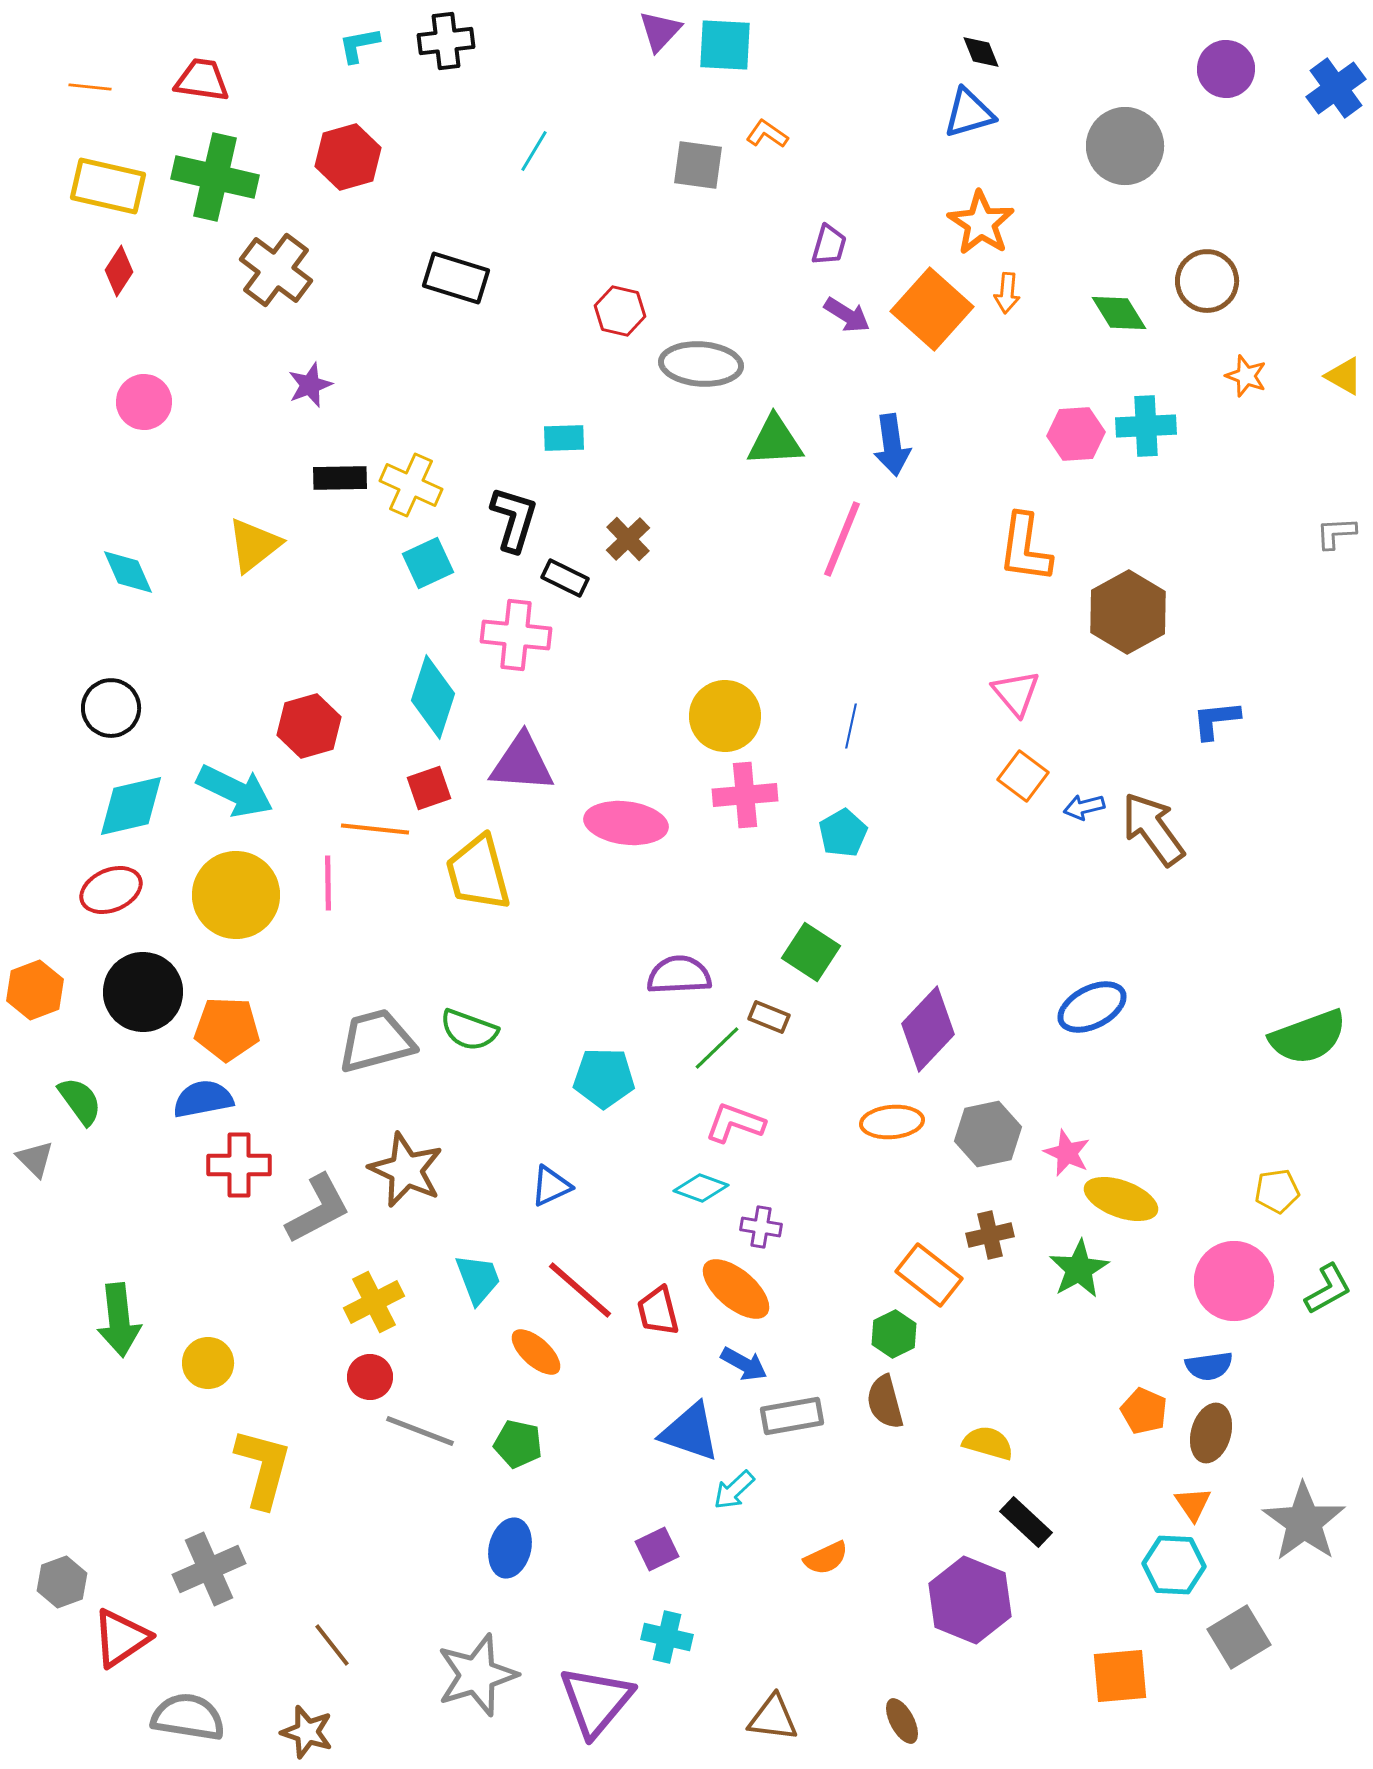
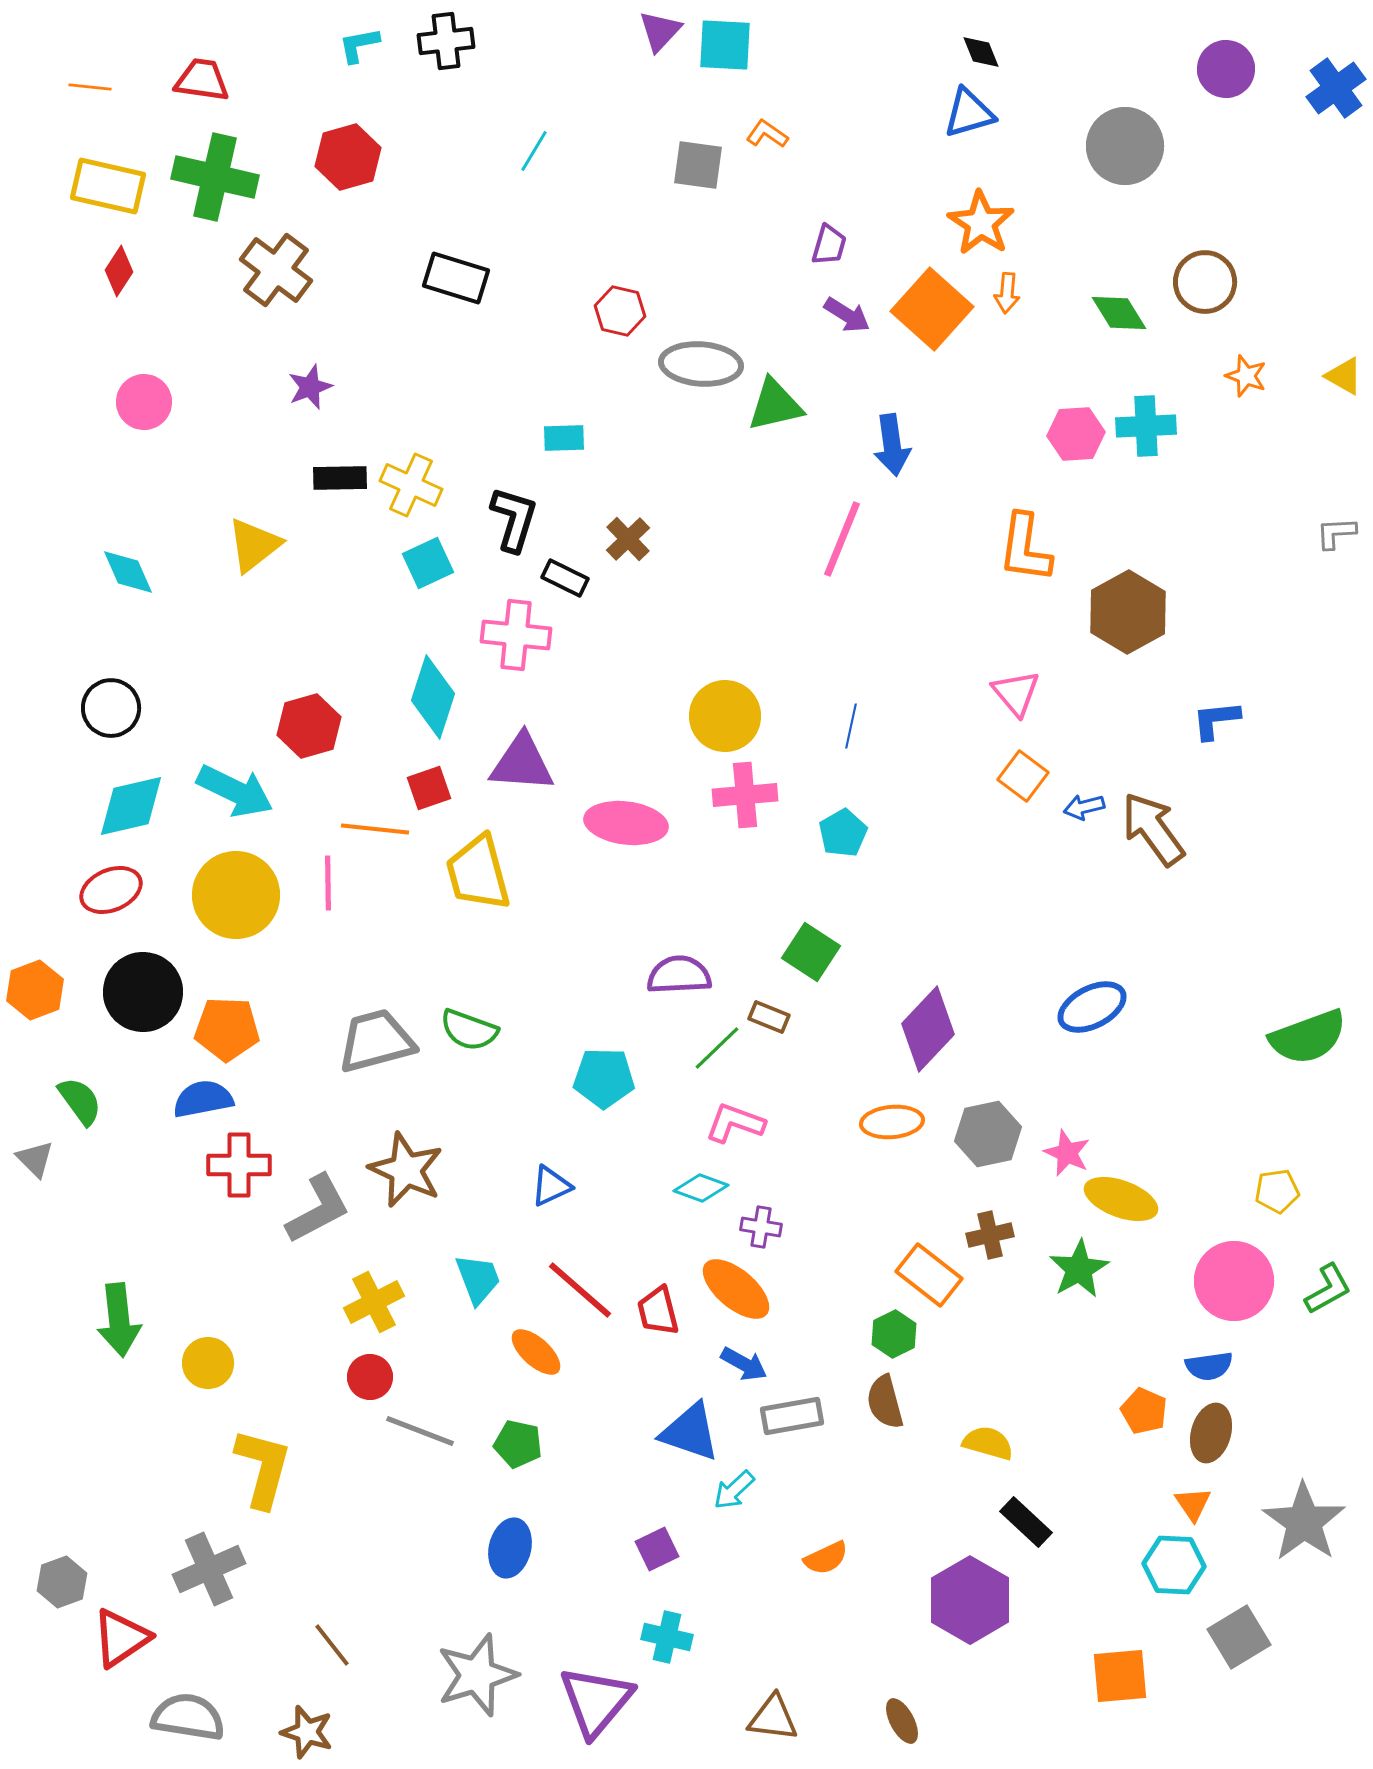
brown circle at (1207, 281): moved 2 px left, 1 px down
purple star at (310, 385): moved 2 px down
green triangle at (775, 441): moved 36 px up; rotated 10 degrees counterclockwise
purple hexagon at (970, 1600): rotated 8 degrees clockwise
